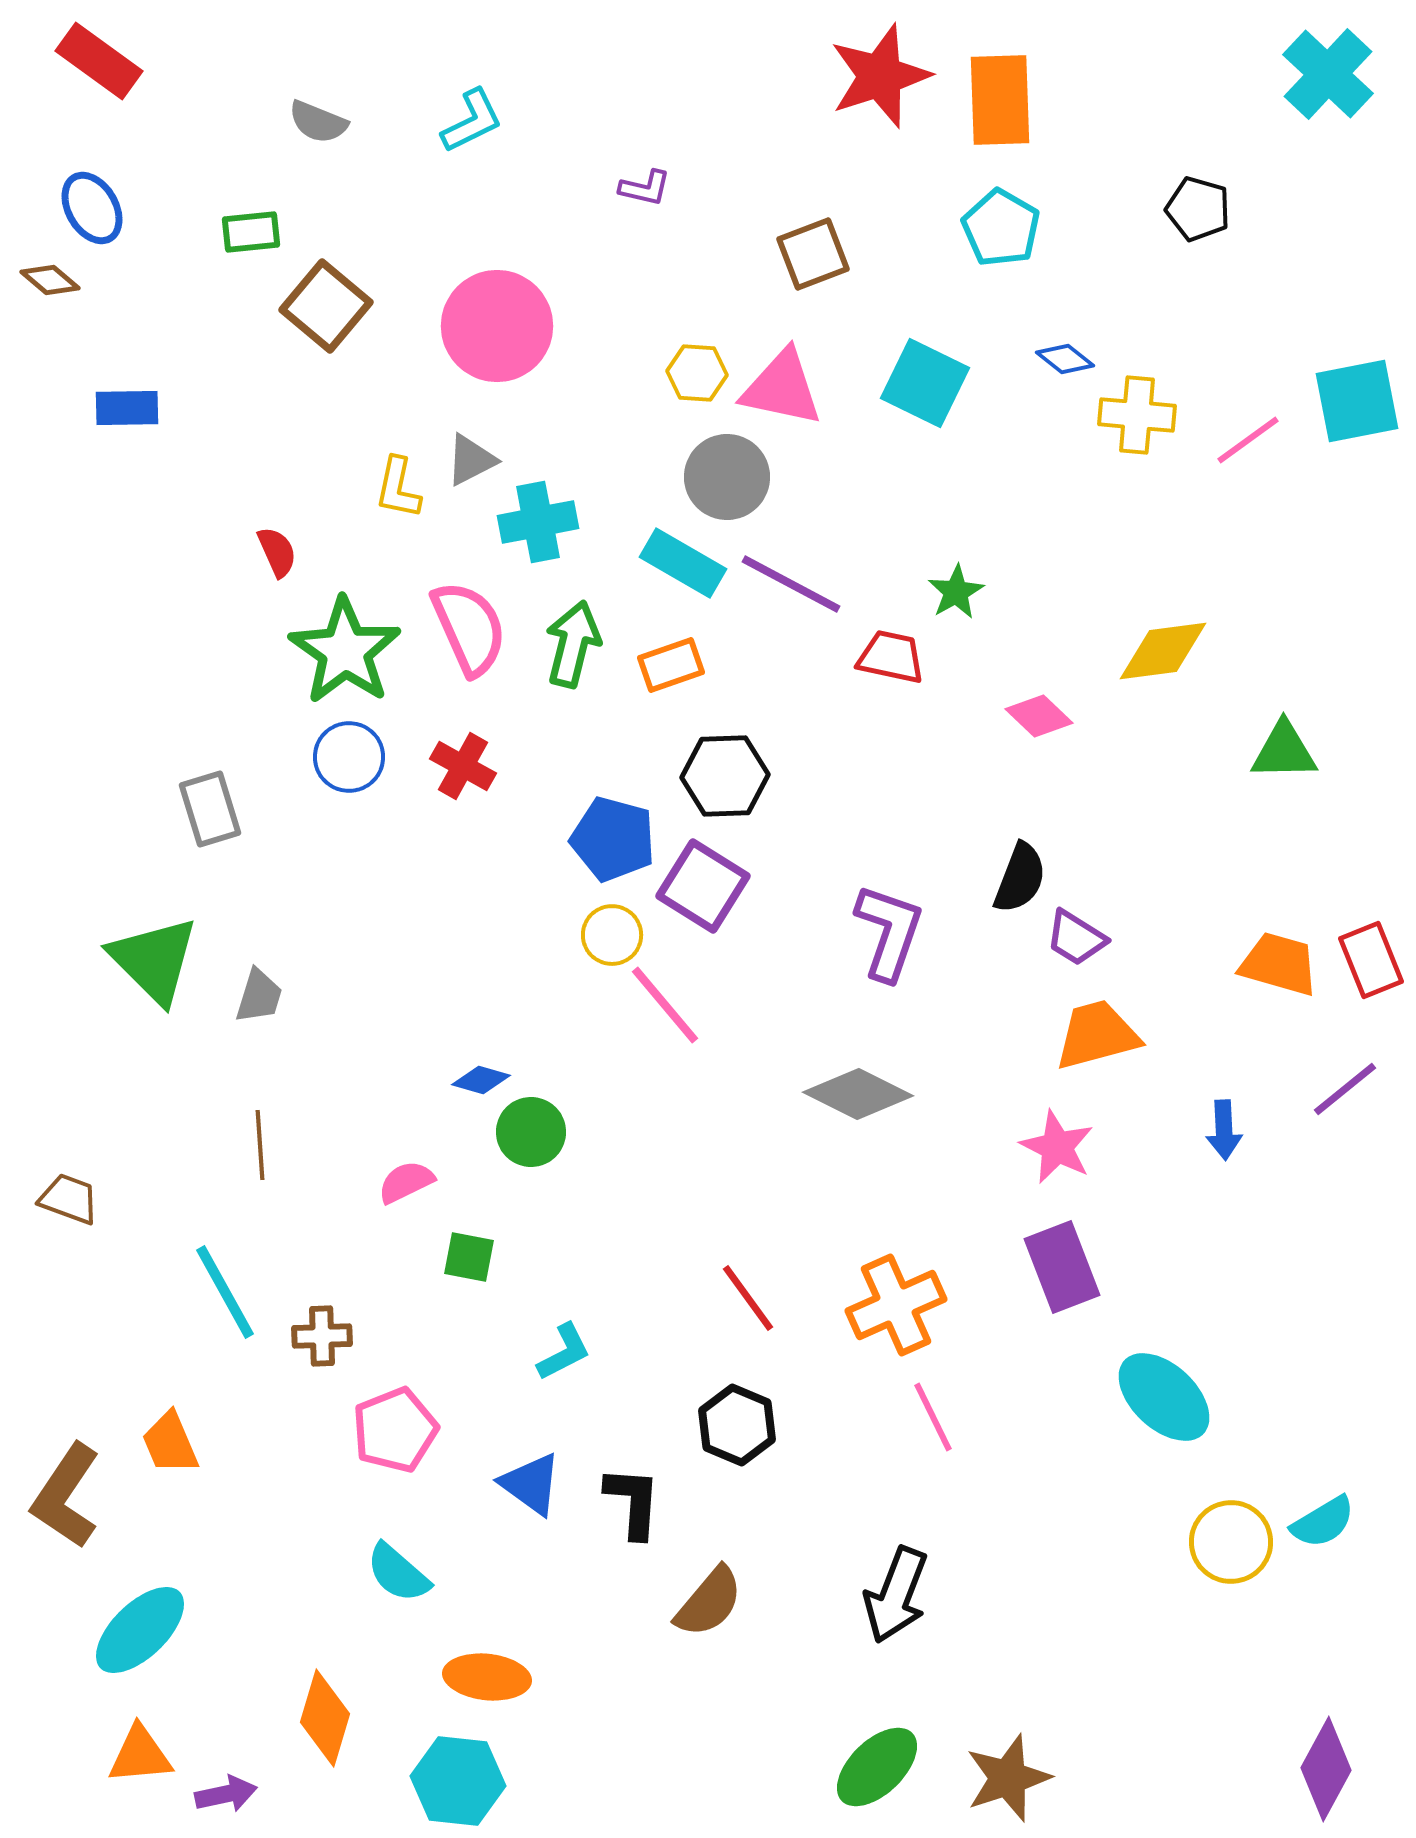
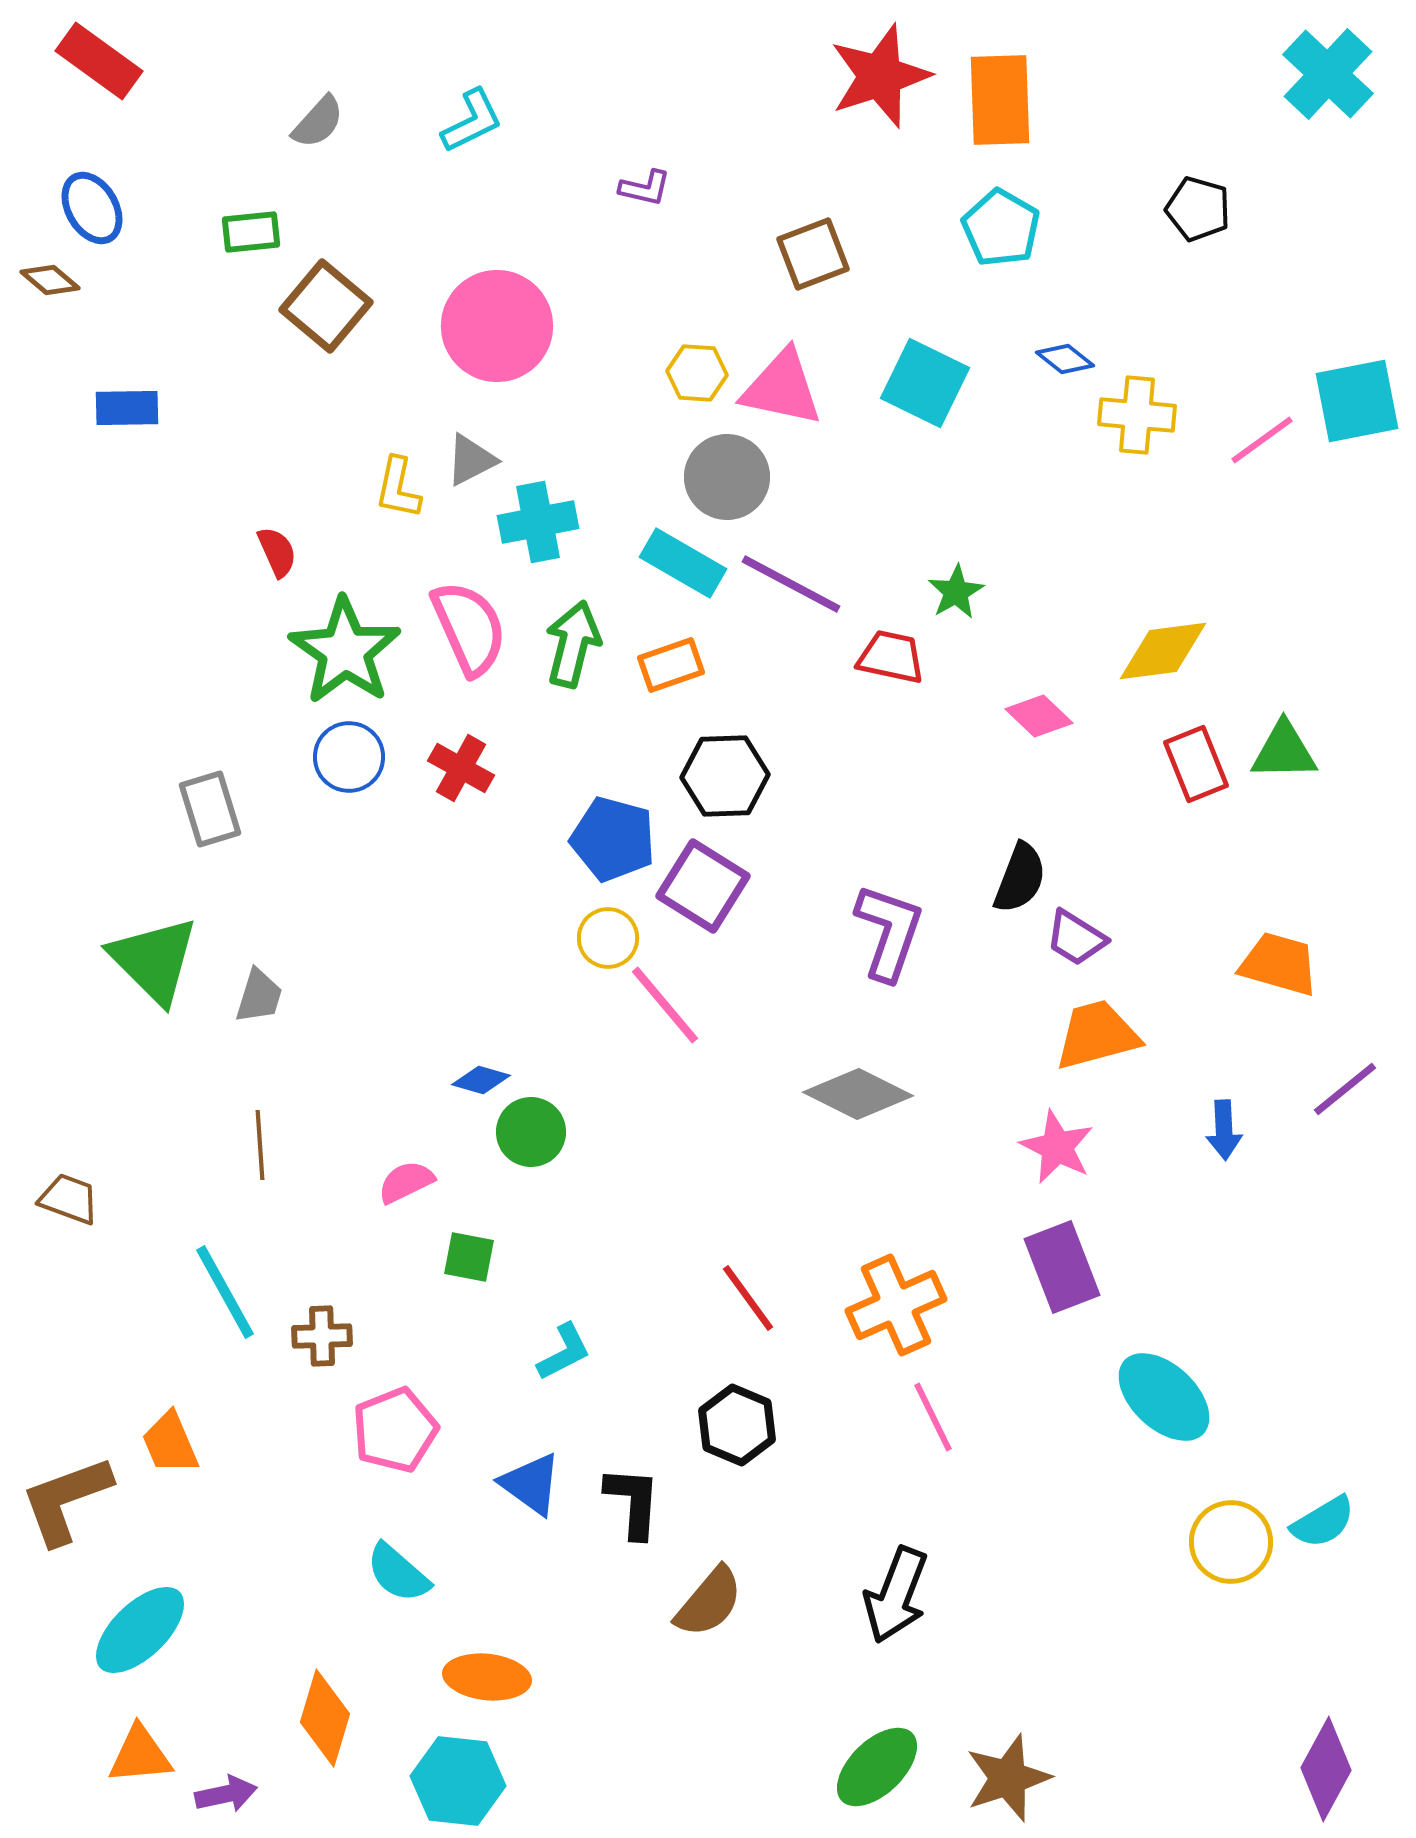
gray semicircle at (318, 122): rotated 70 degrees counterclockwise
pink line at (1248, 440): moved 14 px right
red cross at (463, 766): moved 2 px left, 2 px down
yellow circle at (612, 935): moved 4 px left, 3 px down
red rectangle at (1371, 960): moved 175 px left, 196 px up
brown L-shape at (66, 1496): moved 4 px down; rotated 36 degrees clockwise
